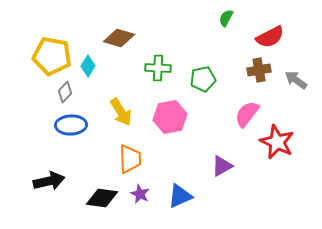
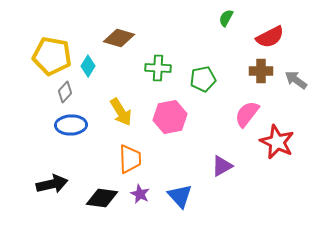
brown cross: moved 2 px right, 1 px down; rotated 10 degrees clockwise
black arrow: moved 3 px right, 3 px down
blue triangle: rotated 48 degrees counterclockwise
